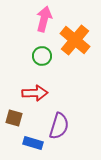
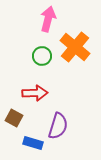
pink arrow: moved 4 px right
orange cross: moved 7 px down
brown square: rotated 12 degrees clockwise
purple semicircle: moved 1 px left
